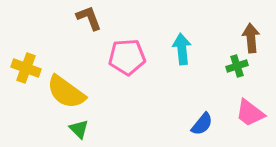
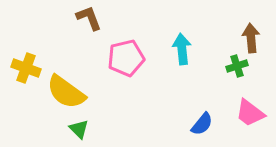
pink pentagon: moved 1 px left, 1 px down; rotated 9 degrees counterclockwise
